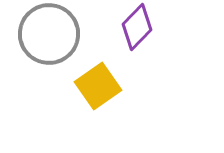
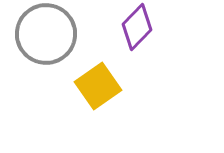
gray circle: moved 3 px left
